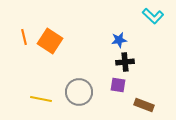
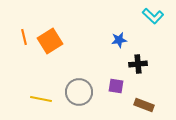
orange square: rotated 25 degrees clockwise
black cross: moved 13 px right, 2 px down
purple square: moved 2 px left, 1 px down
